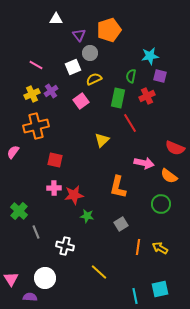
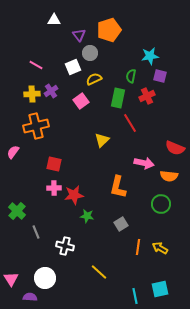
white triangle: moved 2 px left, 1 px down
yellow cross: rotated 21 degrees clockwise
red square: moved 1 px left, 4 px down
orange semicircle: rotated 30 degrees counterclockwise
green cross: moved 2 px left
